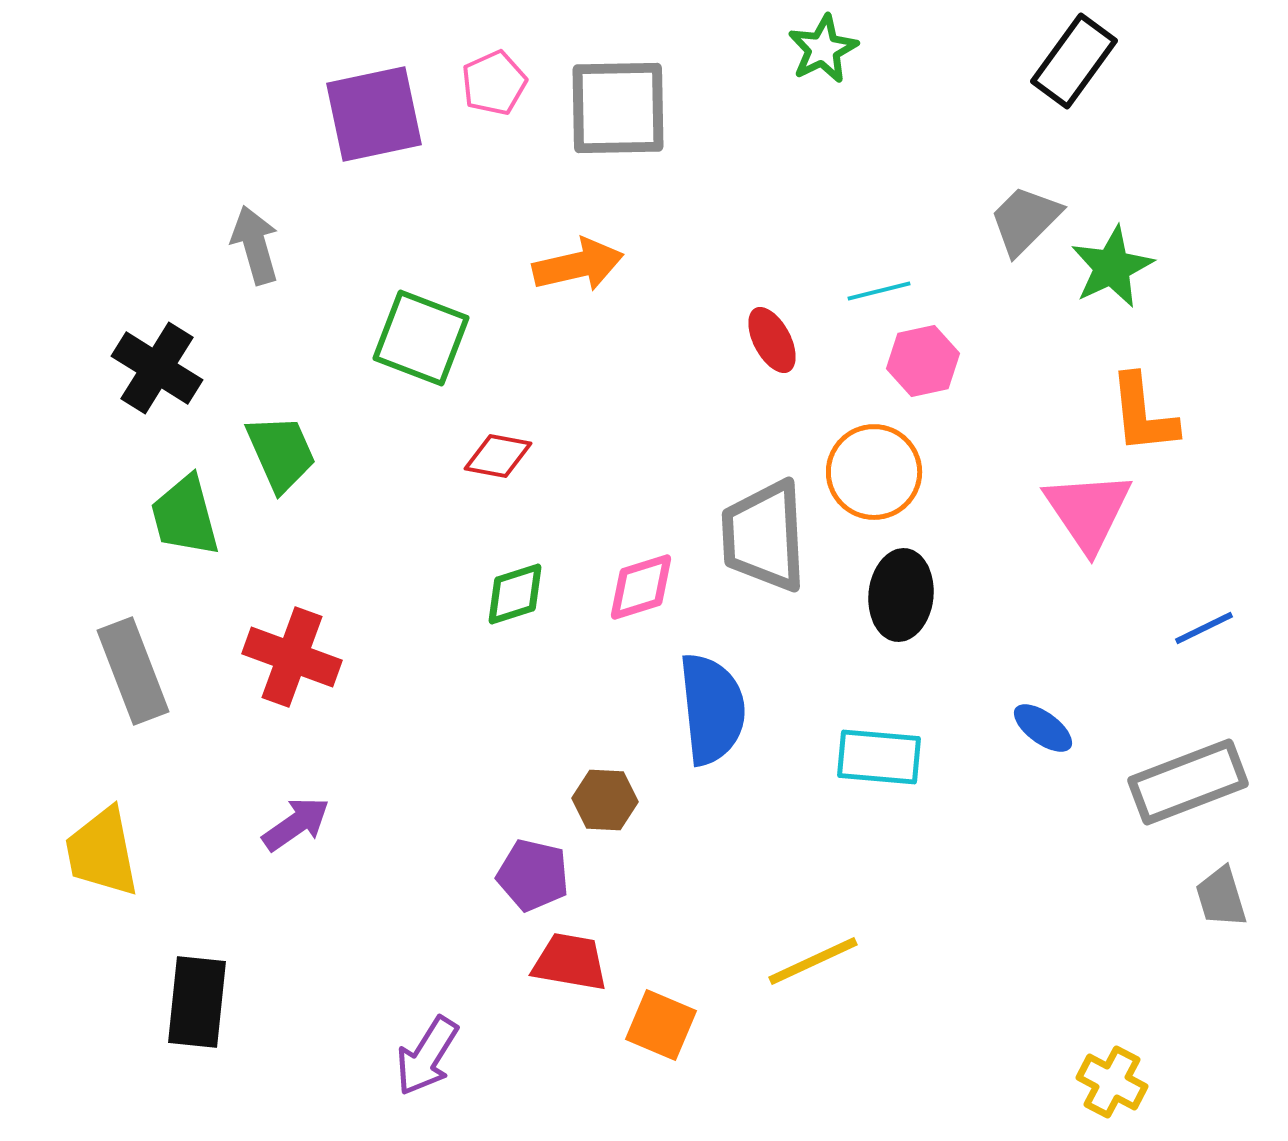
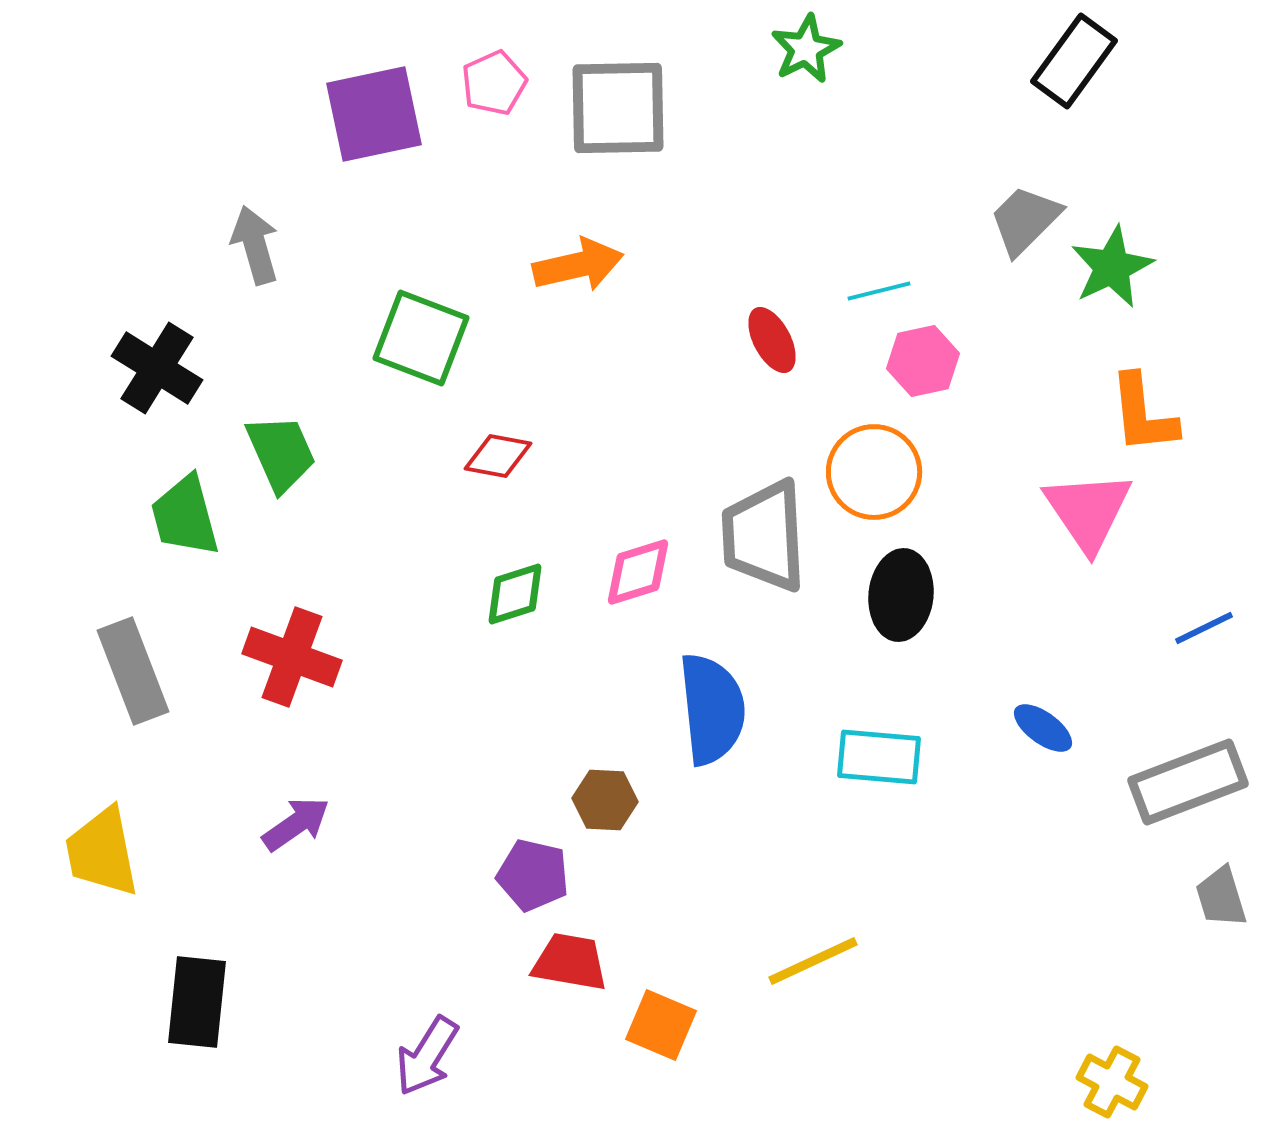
green star at (823, 49): moved 17 px left
pink diamond at (641, 587): moved 3 px left, 15 px up
